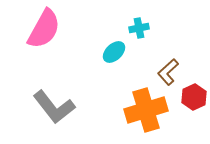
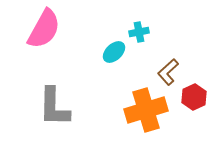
cyan cross: moved 4 px down
gray L-shape: rotated 39 degrees clockwise
